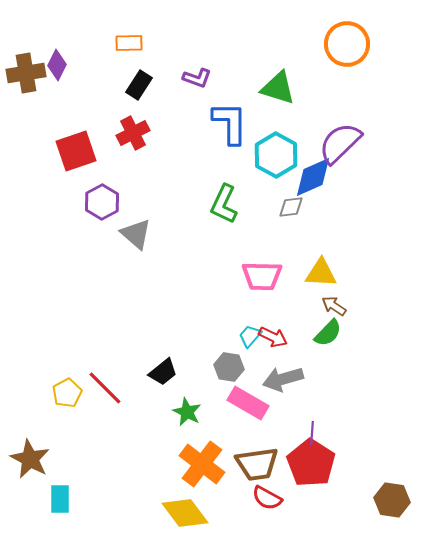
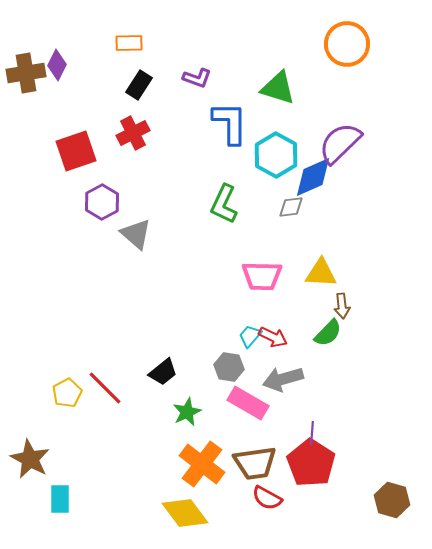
brown arrow: moved 8 px right; rotated 130 degrees counterclockwise
green star: rotated 20 degrees clockwise
brown trapezoid: moved 2 px left, 1 px up
brown hexagon: rotated 8 degrees clockwise
